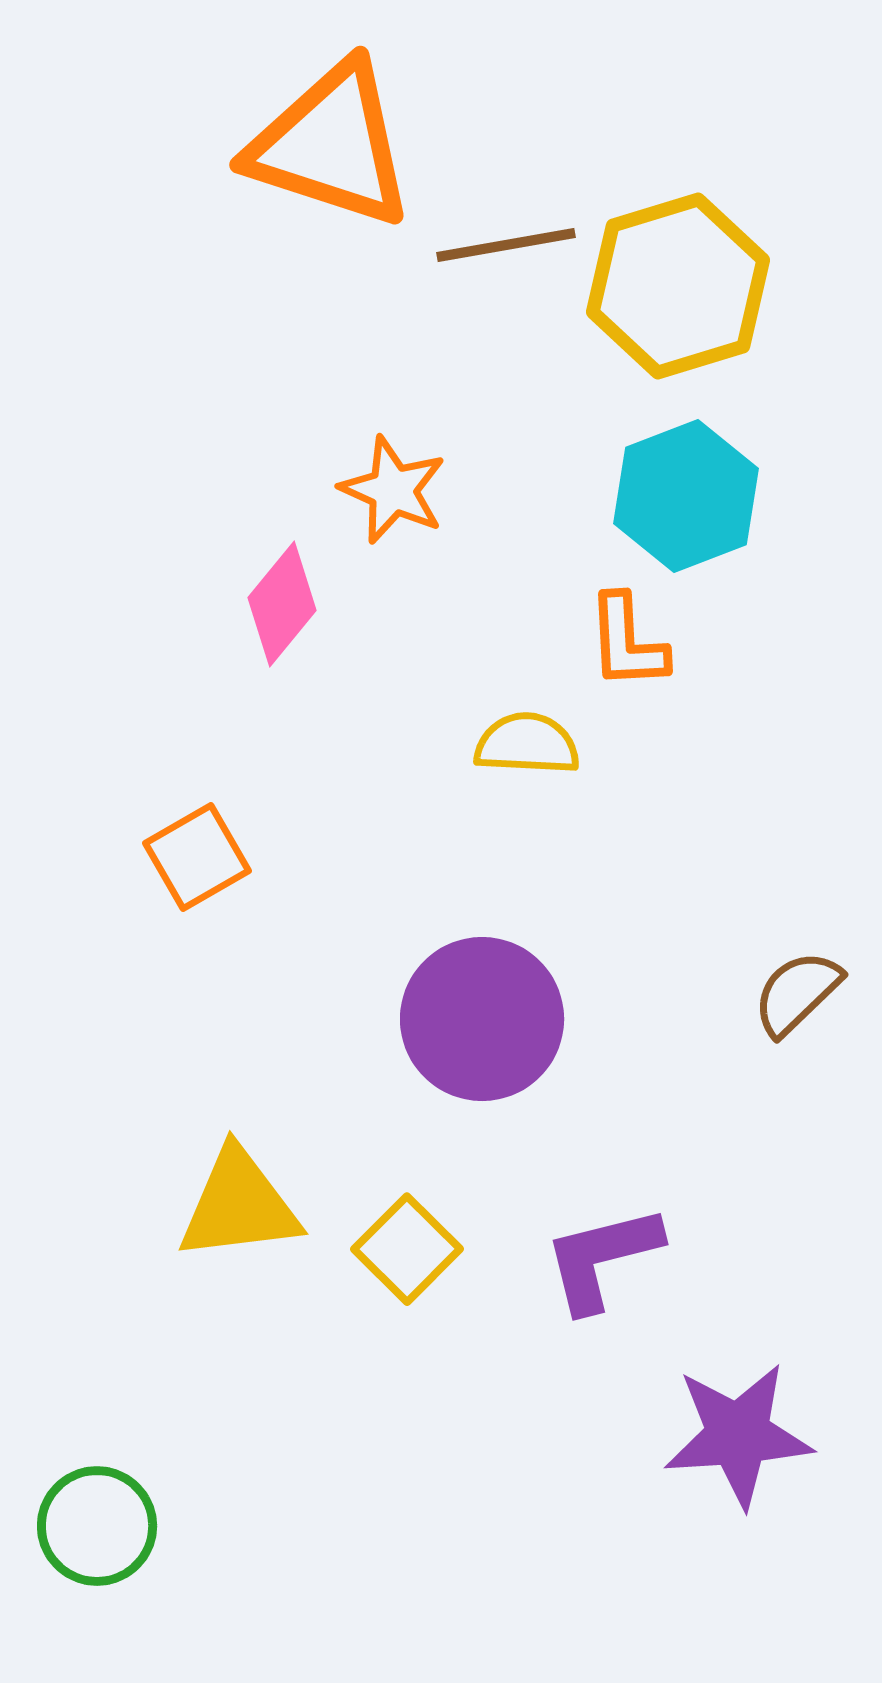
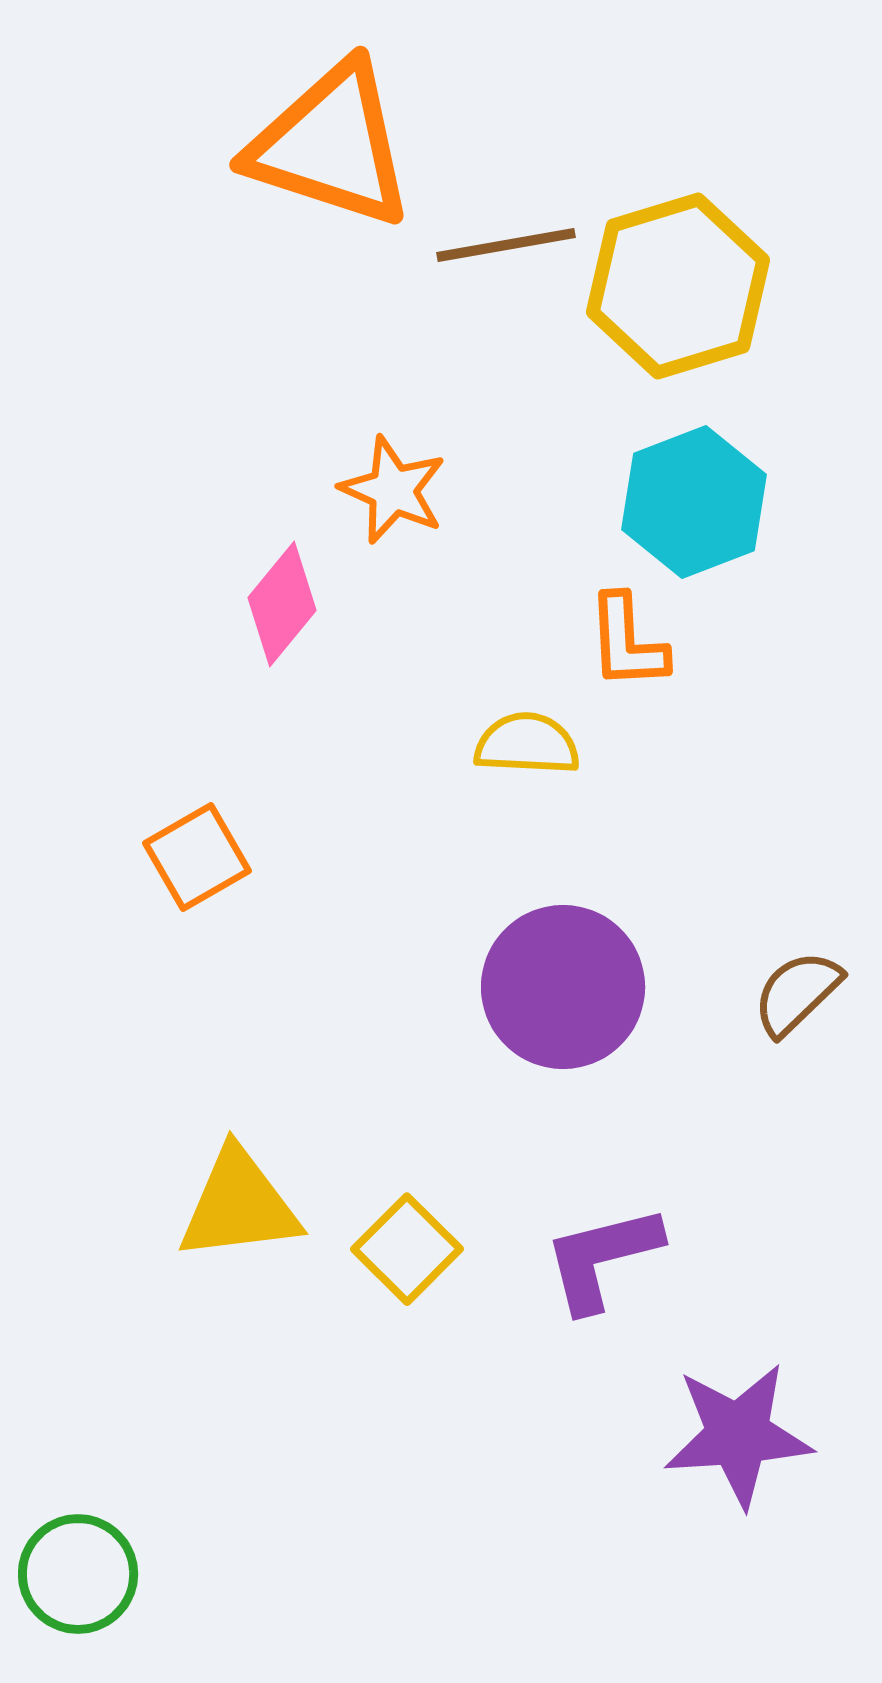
cyan hexagon: moved 8 px right, 6 px down
purple circle: moved 81 px right, 32 px up
green circle: moved 19 px left, 48 px down
